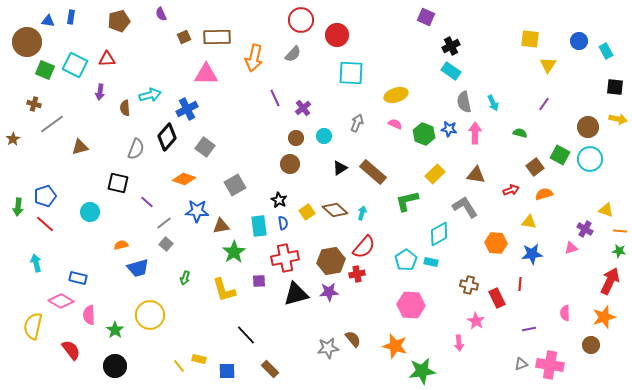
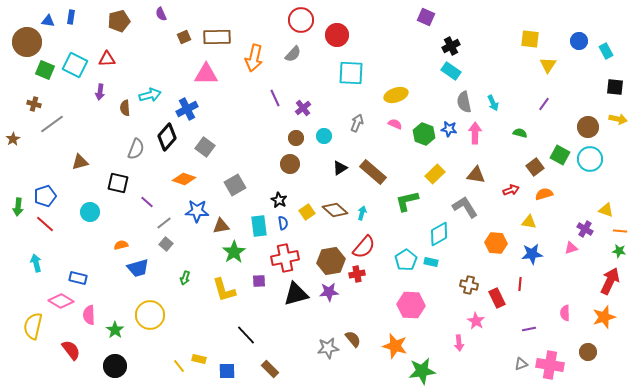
brown triangle at (80, 147): moved 15 px down
brown circle at (591, 345): moved 3 px left, 7 px down
